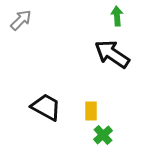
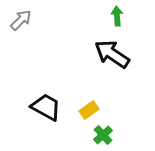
yellow rectangle: moved 2 px left, 1 px up; rotated 54 degrees clockwise
